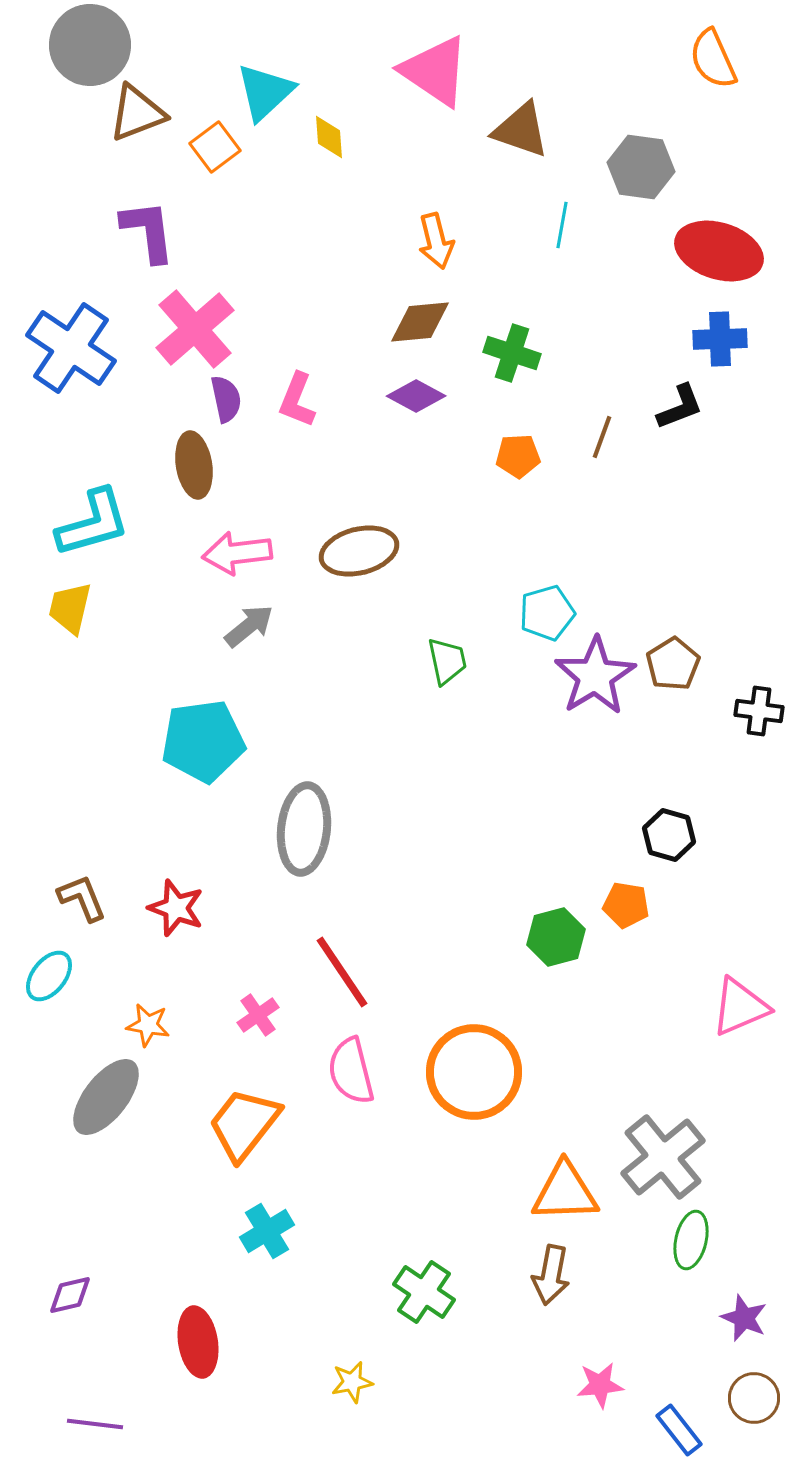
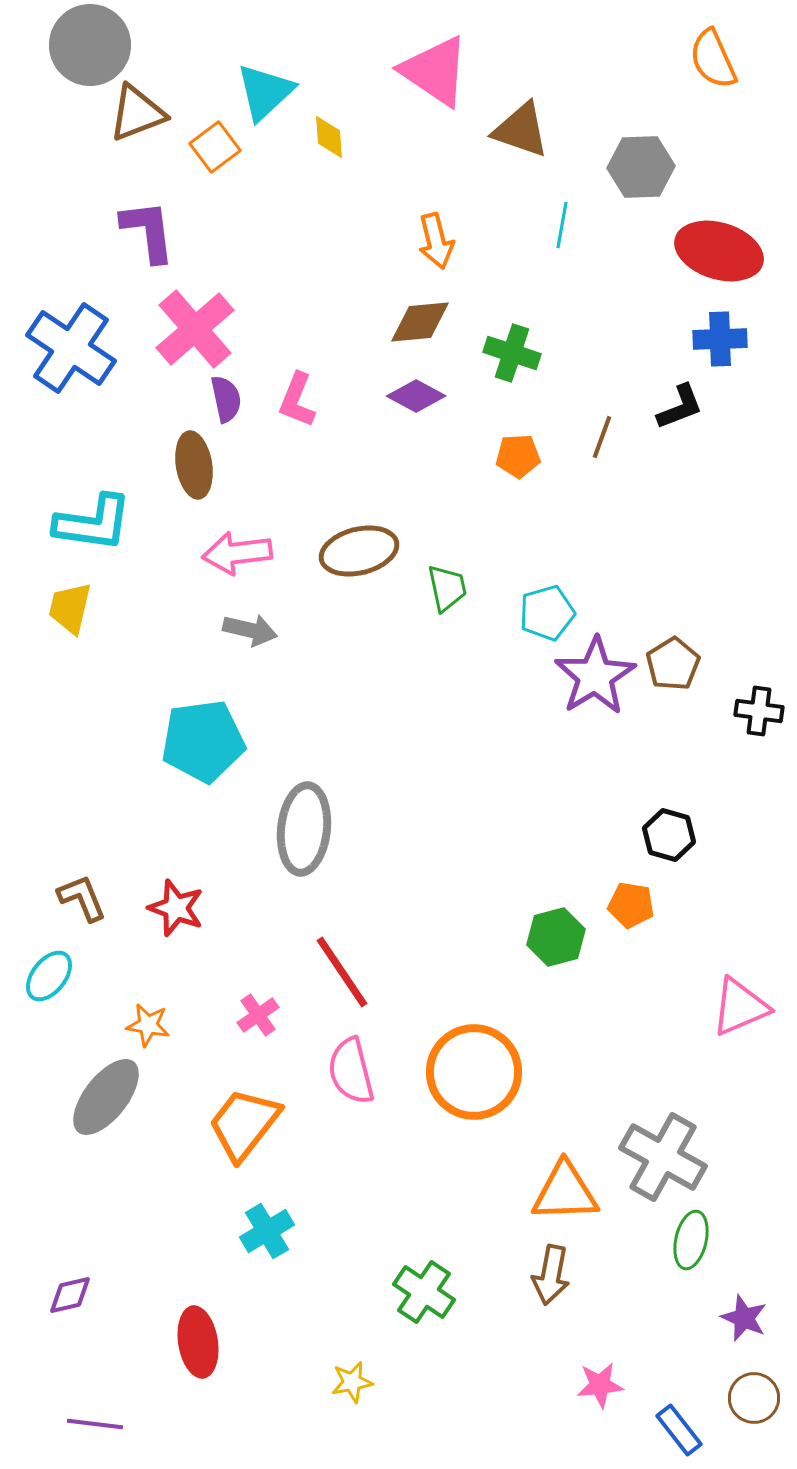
gray hexagon at (641, 167): rotated 10 degrees counterclockwise
cyan L-shape at (93, 523): rotated 24 degrees clockwise
gray arrow at (249, 626): moved 1 px right, 4 px down; rotated 52 degrees clockwise
green trapezoid at (447, 661): moved 73 px up
orange pentagon at (626, 905): moved 5 px right
gray cross at (663, 1157): rotated 22 degrees counterclockwise
